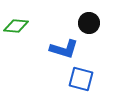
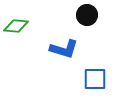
black circle: moved 2 px left, 8 px up
blue square: moved 14 px right; rotated 15 degrees counterclockwise
